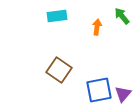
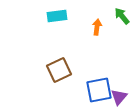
brown square: rotated 30 degrees clockwise
purple triangle: moved 4 px left, 3 px down
